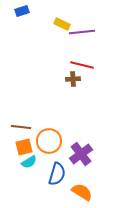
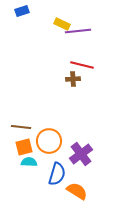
purple line: moved 4 px left, 1 px up
cyan semicircle: rotated 147 degrees counterclockwise
orange semicircle: moved 5 px left, 1 px up
